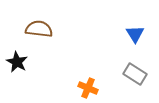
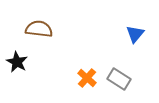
blue triangle: rotated 12 degrees clockwise
gray rectangle: moved 16 px left, 5 px down
orange cross: moved 1 px left, 10 px up; rotated 18 degrees clockwise
